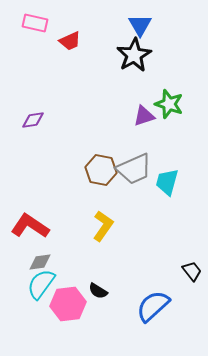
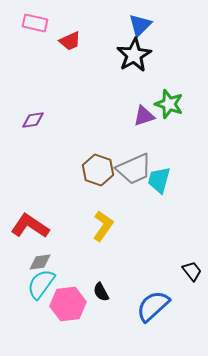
blue triangle: rotated 15 degrees clockwise
brown hexagon: moved 3 px left; rotated 8 degrees clockwise
cyan trapezoid: moved 8 px left, 2 px up
black semicircle: moved 3 px right, 1 px down; rotated 30 degrees clockwise
